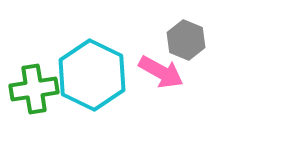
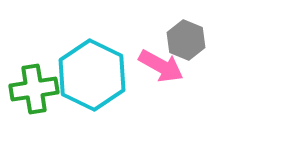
pink arrow: moved 6 px up
